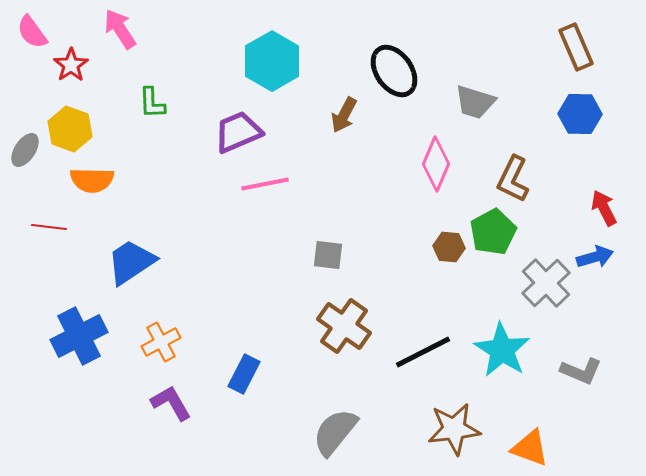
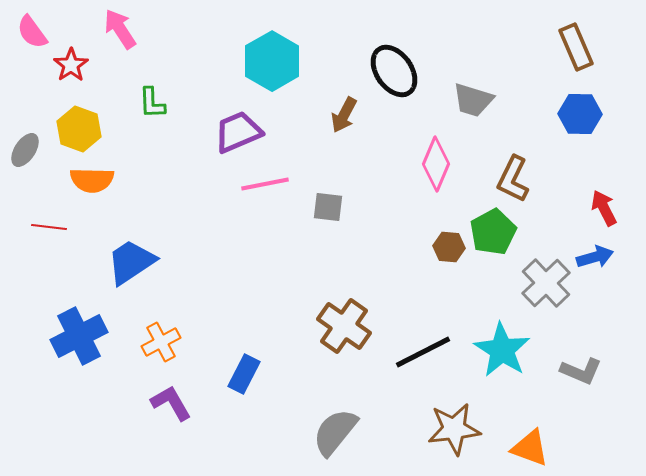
gray trapezoid: moved 2 px left, 2 px up
yellow hexagon: moved 9 px right
gray square: moved 48 px up
